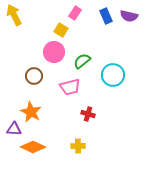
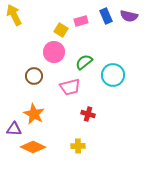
pink rectangle: moved 6 px right, 8 px down; rotated 40 degrees clockwise
green semicircle: moved 2 px right, 1 px down
orange star: moved 3 px right, 2 px down
